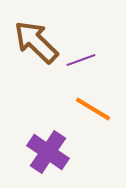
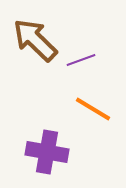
brown arrow: moved 1 px left, 2 px up
purple cross: moved 1 px left; rotated 24 degrees counterclockwise
